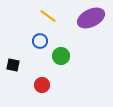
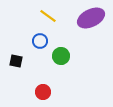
black square: moved 3 px right, 4 px up
red circle: moved 1 px right, 7 px down
